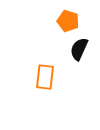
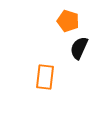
black semicircle: moved 1 px up
